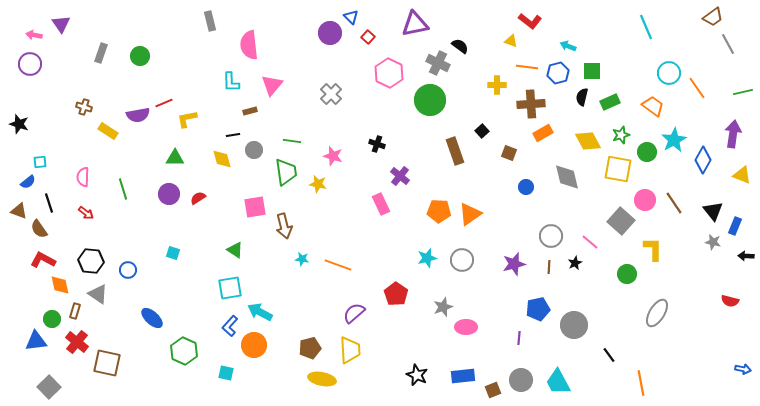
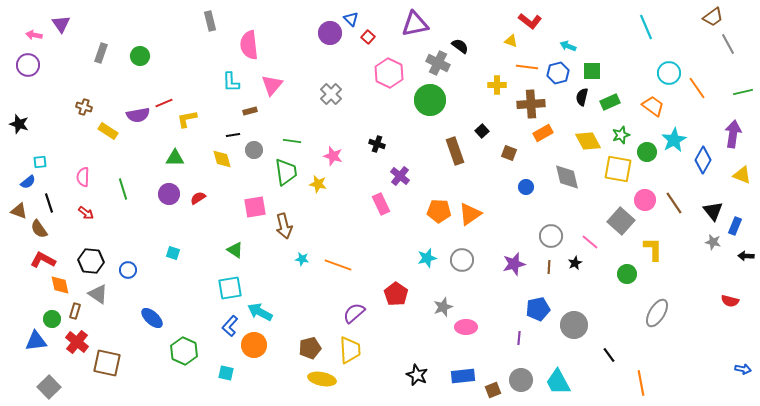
blue triangle at (351, 17): moved 2 px down
purple circle at (30, 64): moved 2 px left, 1 px down
